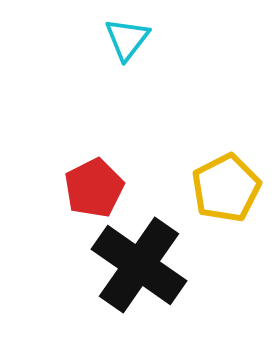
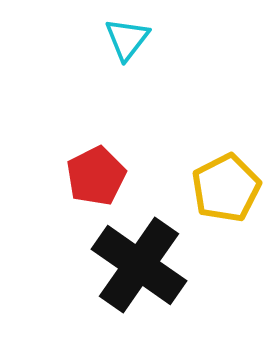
red pentagon: moved 2 px right, 12 px up
